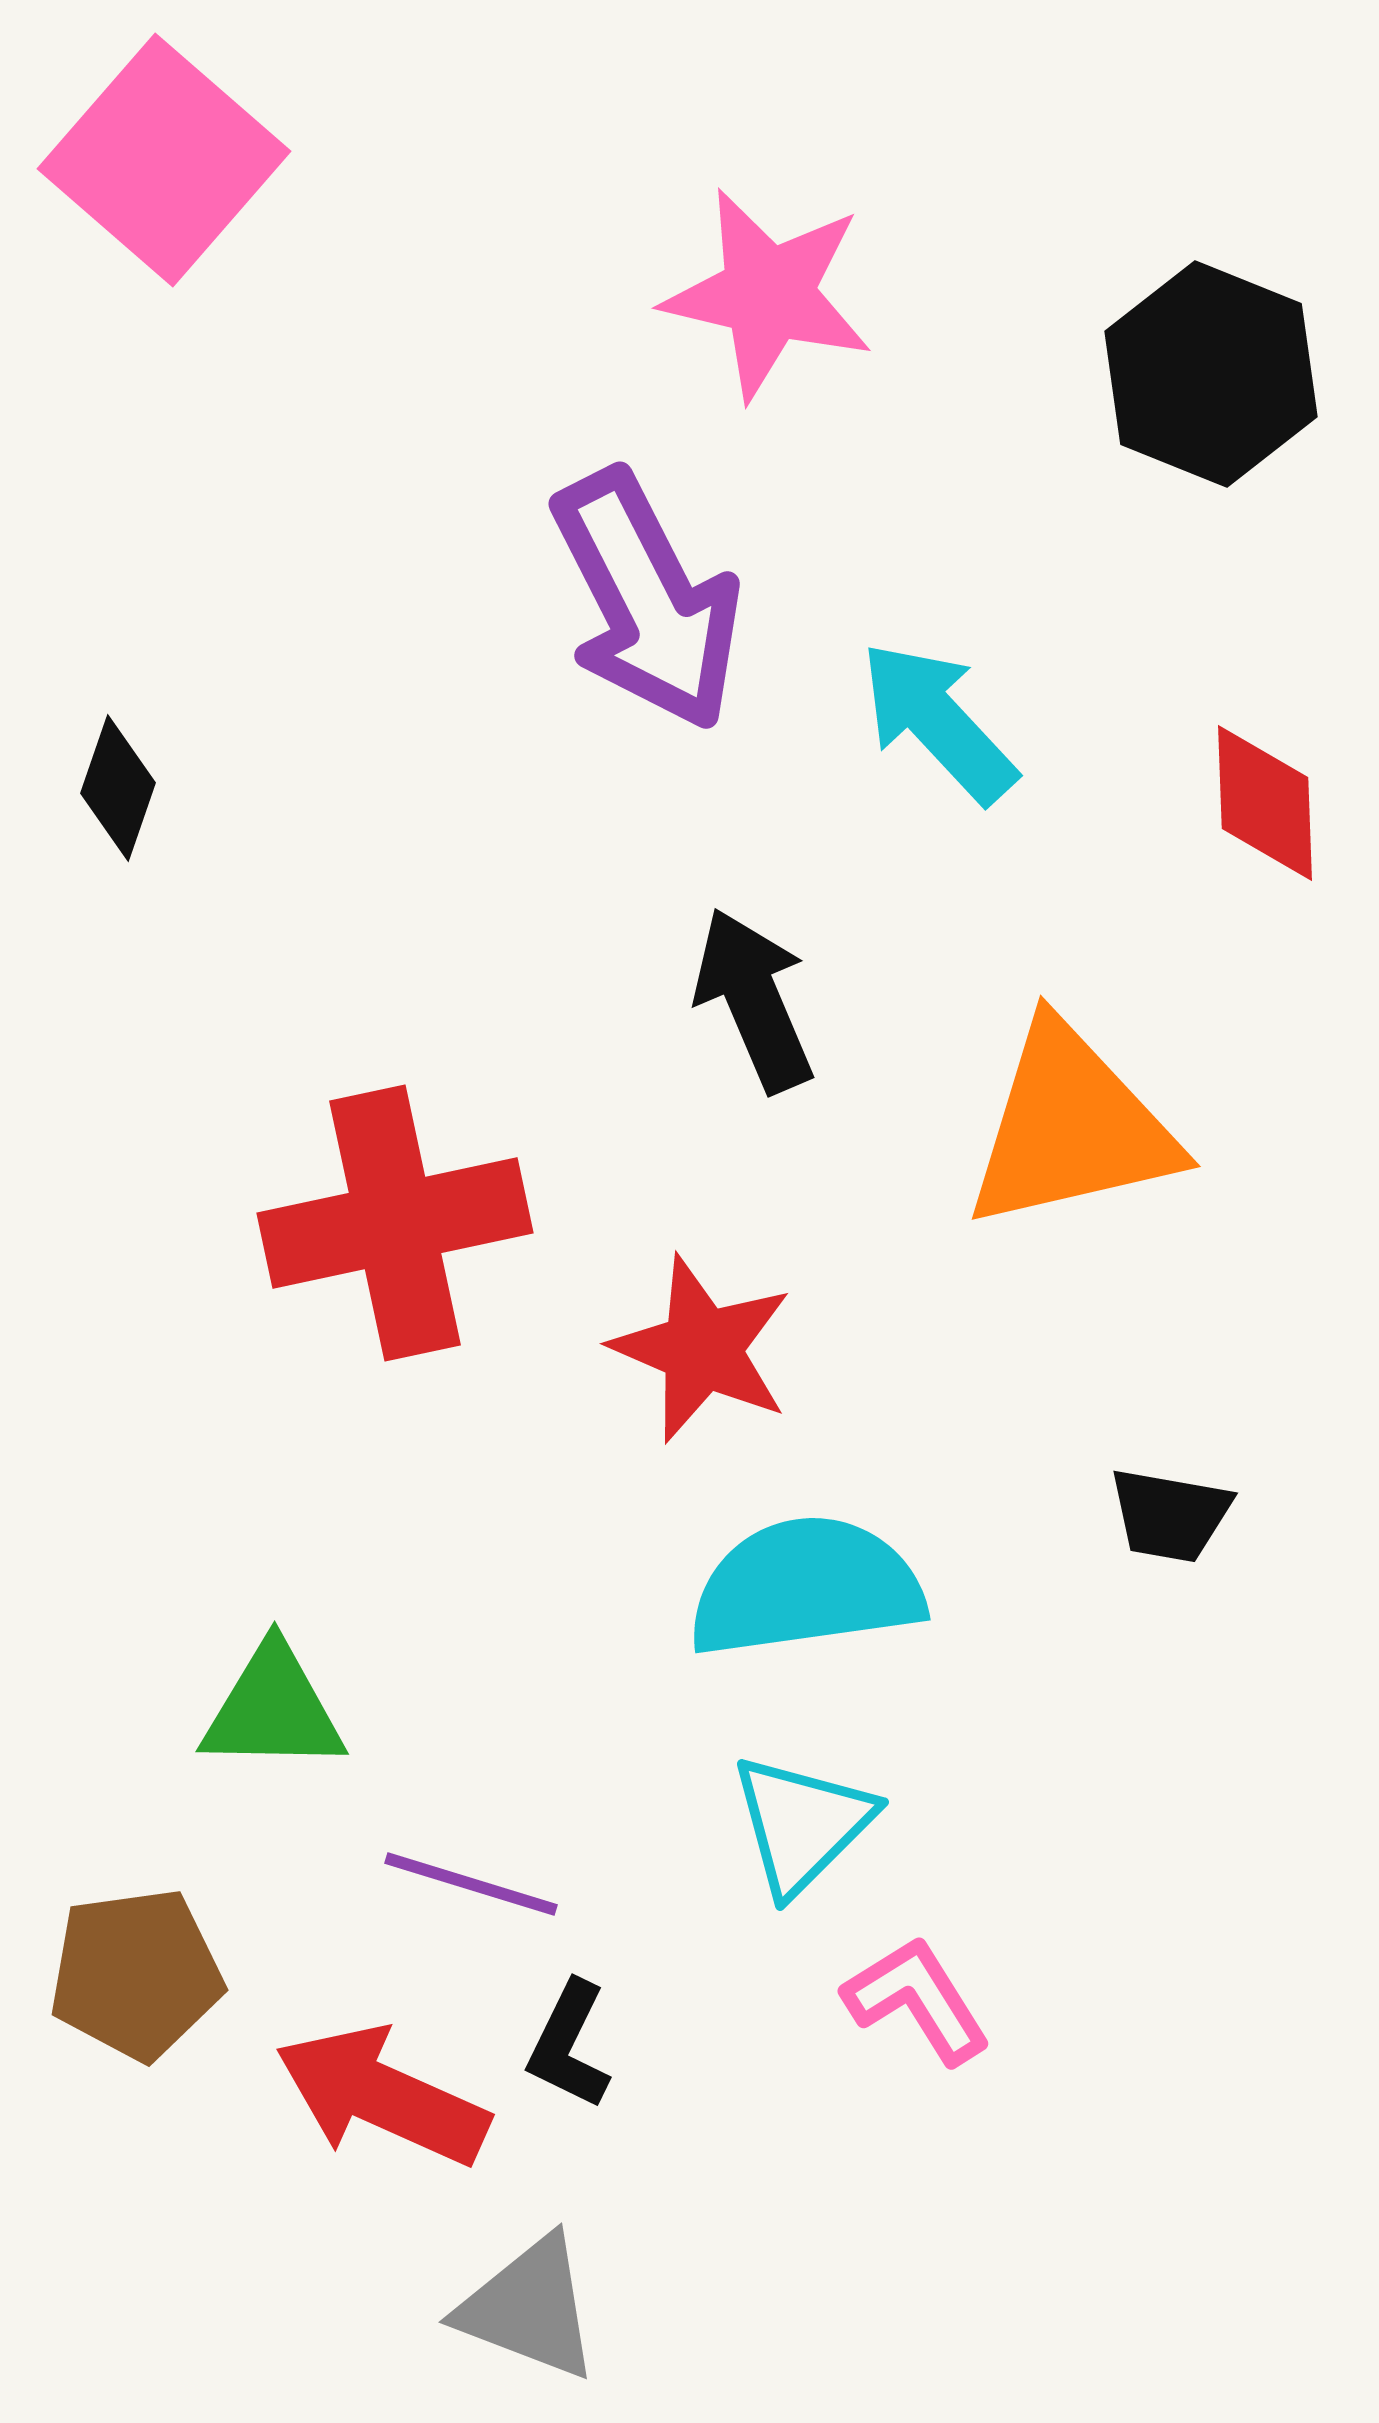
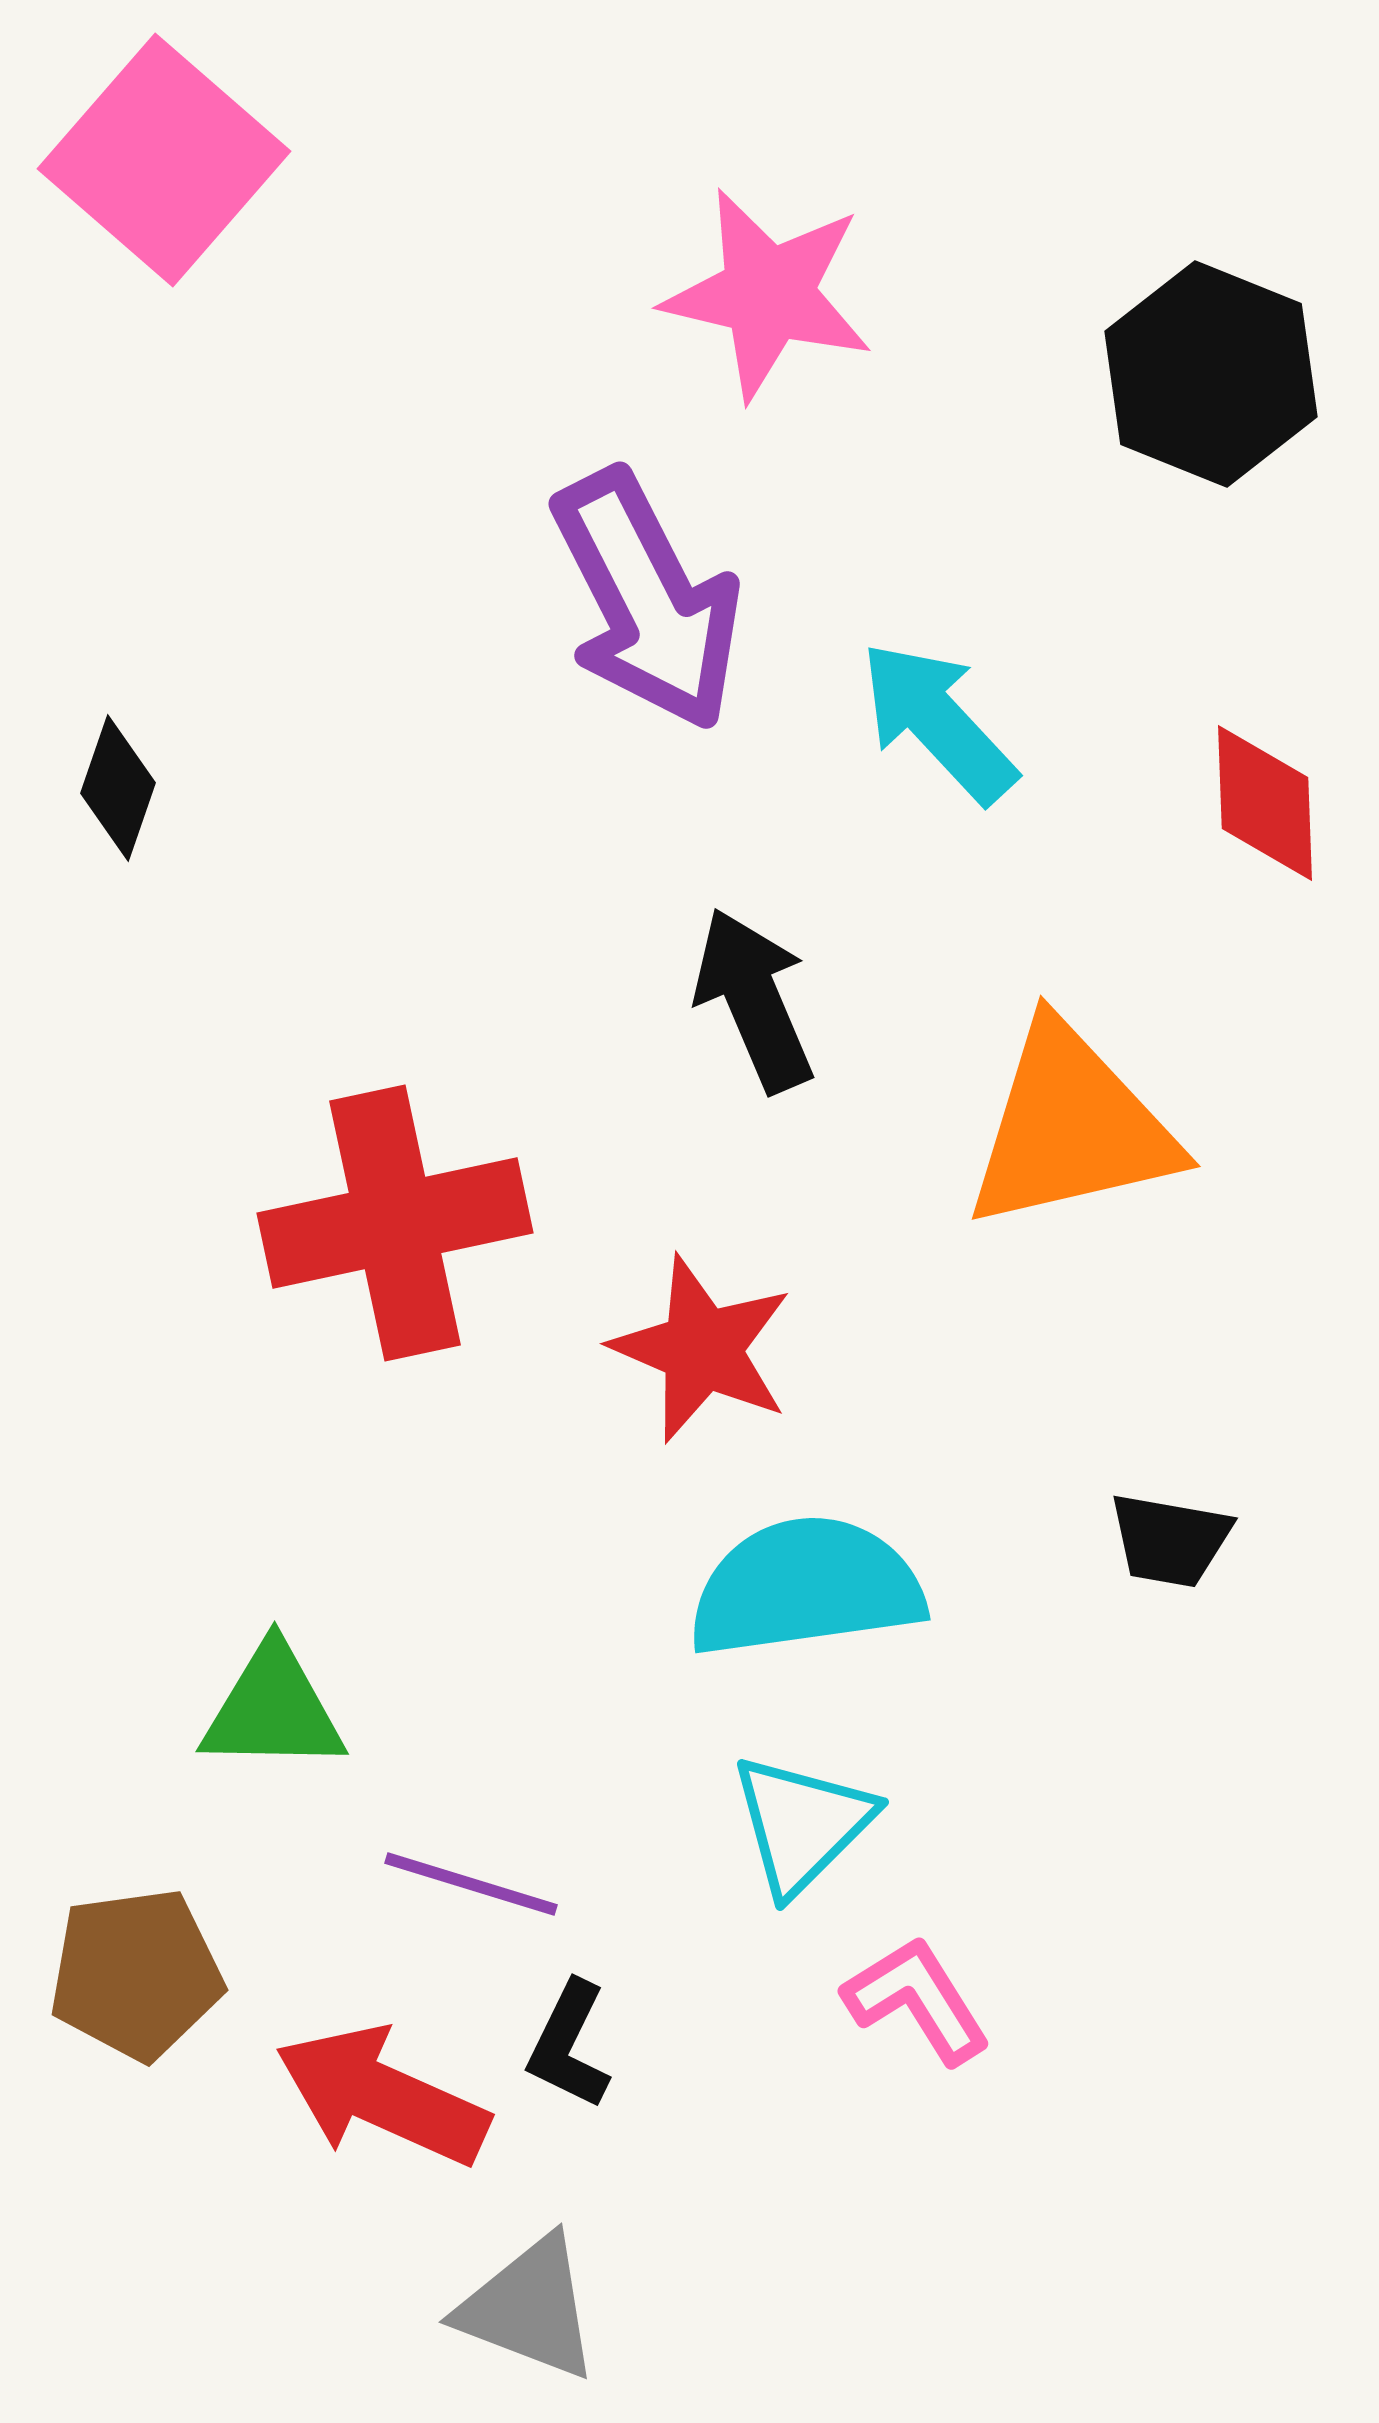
black trapezoid: moved 25 px down
